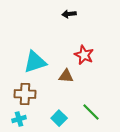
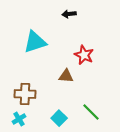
cyan triangle: moved 20 px up
cyan cross: rotated 16 degrees counterclockwise
